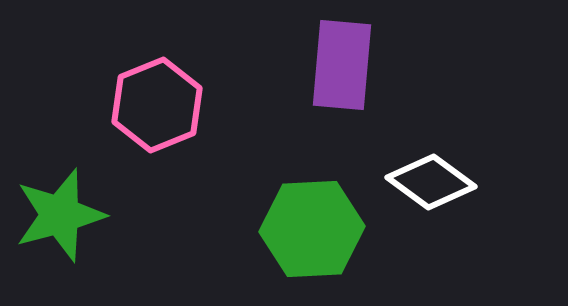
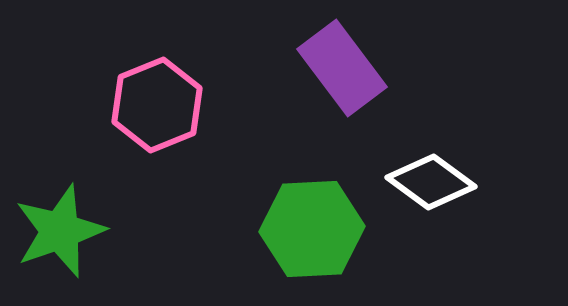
purple rectangle: moved 3 px down; rotated 42 degrees counterclockwise
green star: moved 16 px down; rotated 4 degrees counterclockwise
